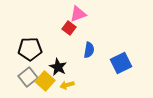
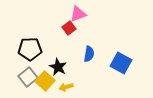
red square: rotated 16 degrees clockwise
blue semicircle: moved 4 px down
blue square: rotated 35 degrees counterclockwise
yellow arrow: moved 1 px left, 2 px down
